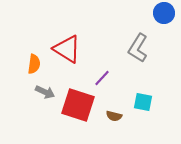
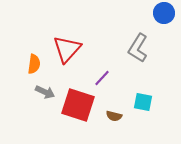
red triangle: rotated 40 degrees clockwise
